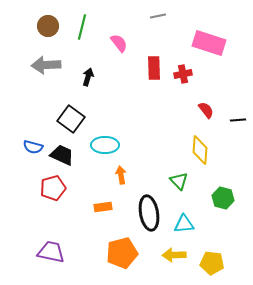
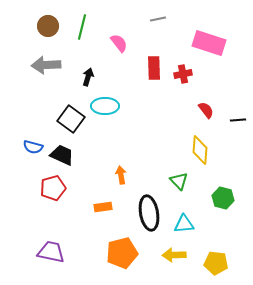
gray line: moved 3 px down
cyan ellipse: moved 39 px up
yellow pentagon: moved 4 px right
